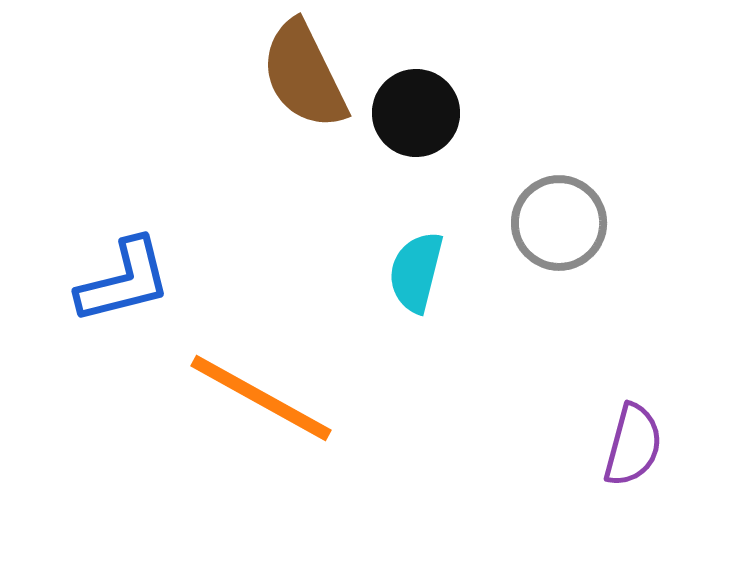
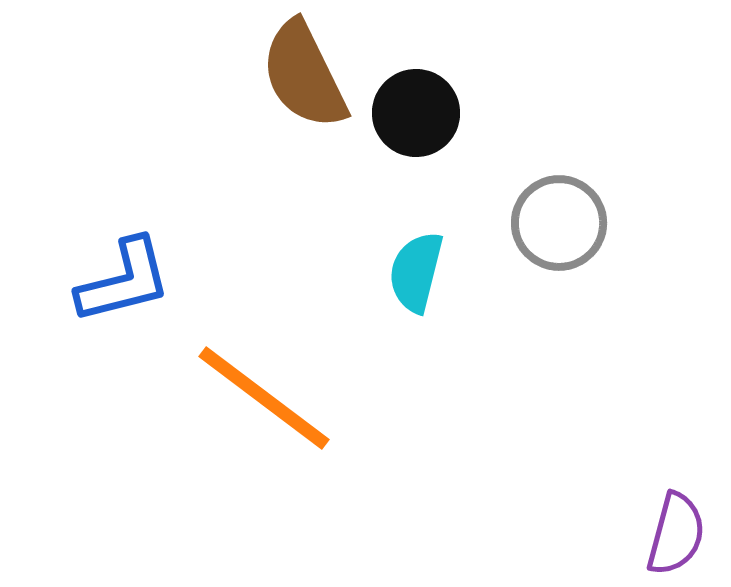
orange line: moved 3 px right; rotated 8 degrees clockwise
purple semicircle: moved 43 px right, 89 px down
